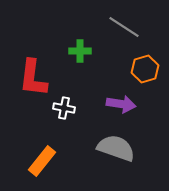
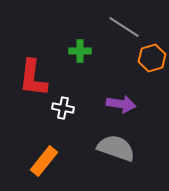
orange hexagon: moved 7 px right, 11 px up
white cross: moved 1 px left
orange rectangle: moved 2 px right
